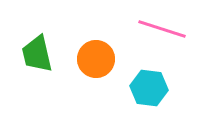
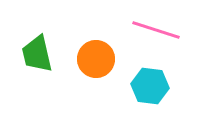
pink line: moved 6 px left, 1 px down
cyan hexagon: moved 1 px right, 2 px up
